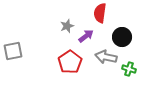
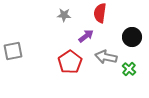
gray star: moved 3 px left, 11 px up; rotated 24 degrees clockwise
black circle: moved 10 px right
green cross: rotated 24 degrees clockwise
